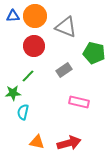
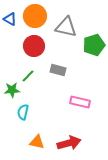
blue triangle: moved 3 px left, 3 px down; rotated 32 degrees clockwise
gray triangle: rotated 10 degrees counterclockwise
green pentagon: moved 8 px up; rotated 30 degrees counterclockwise
gray rectangle: moved 6 px left; rotated 49 degrees clockwise
green star: moved 1 px left, 3 px up
pink rectangle: moved 1 px right
